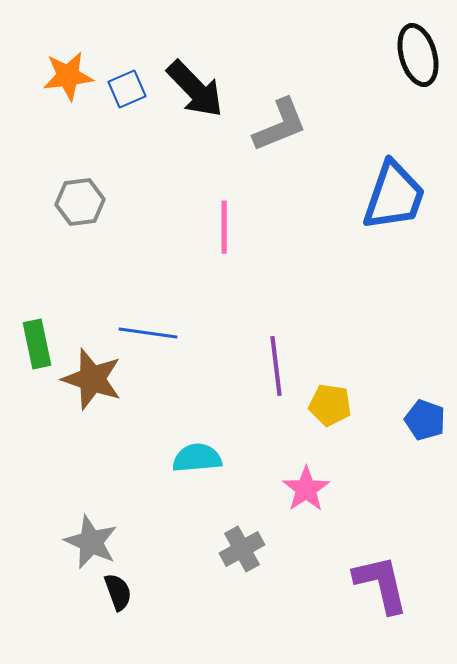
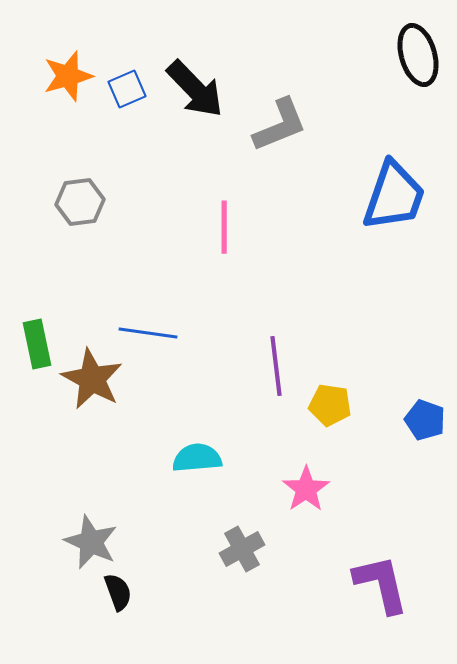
orange star: rotated 9 degrees counterclockwise
brown star: rotated 10 degrees clockwise
